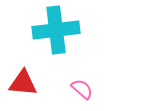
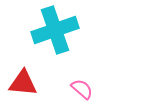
cyan cross: moved 1 px left; rotated 12 degrees counterclockwise
